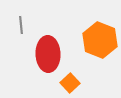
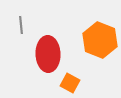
orange square: rotated 18 degrees counterclockwise
